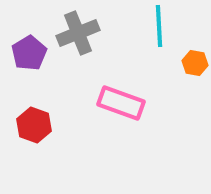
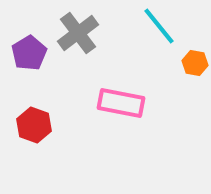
cyan line: rotated 36 degrees counterclockwise
gray cross: rotated 15 degrees counterclockwise
pink rectangle: rotated 9 degrees counterclockwise
